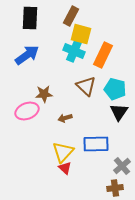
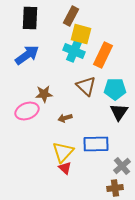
cyan pentagon: rotated 15 degrees counterclockwise
